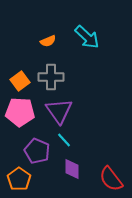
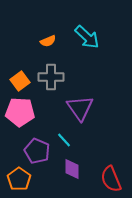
purple triangle: moved 21 px right, 3 px up
red semicircle: rotated 16 degrees clockwise
